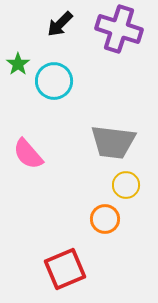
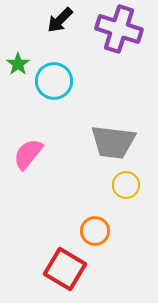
black arrow: moved 4 px up
pink semicircle: rotated 80 degrees clockwise
orange circle: moved 10 px left, 12 px down
red square: rotated 36 degrees counterclockwise
